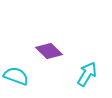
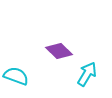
purple diamond: moved 10 px right
